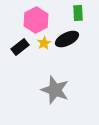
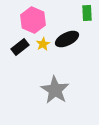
green rectangle: moved 9 px right
pink hexagon: moved 3 px left; rotated 10 degrees counterclockwise
yellow star: moved 1 px left, 1 px down
gray star: rotated 12 degrees clockwise
